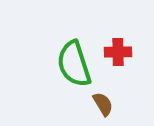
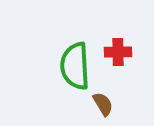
green semicircle: moved 1 px right, 2 px down; rotated 15 degrees clockwise
